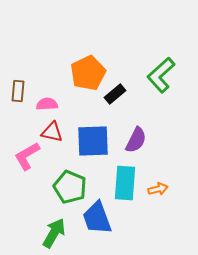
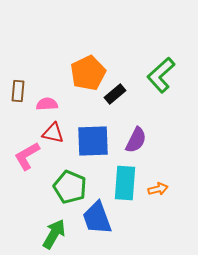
red triangle: moved 1 px right, 1 px down
green arrow: moved 1 px down
